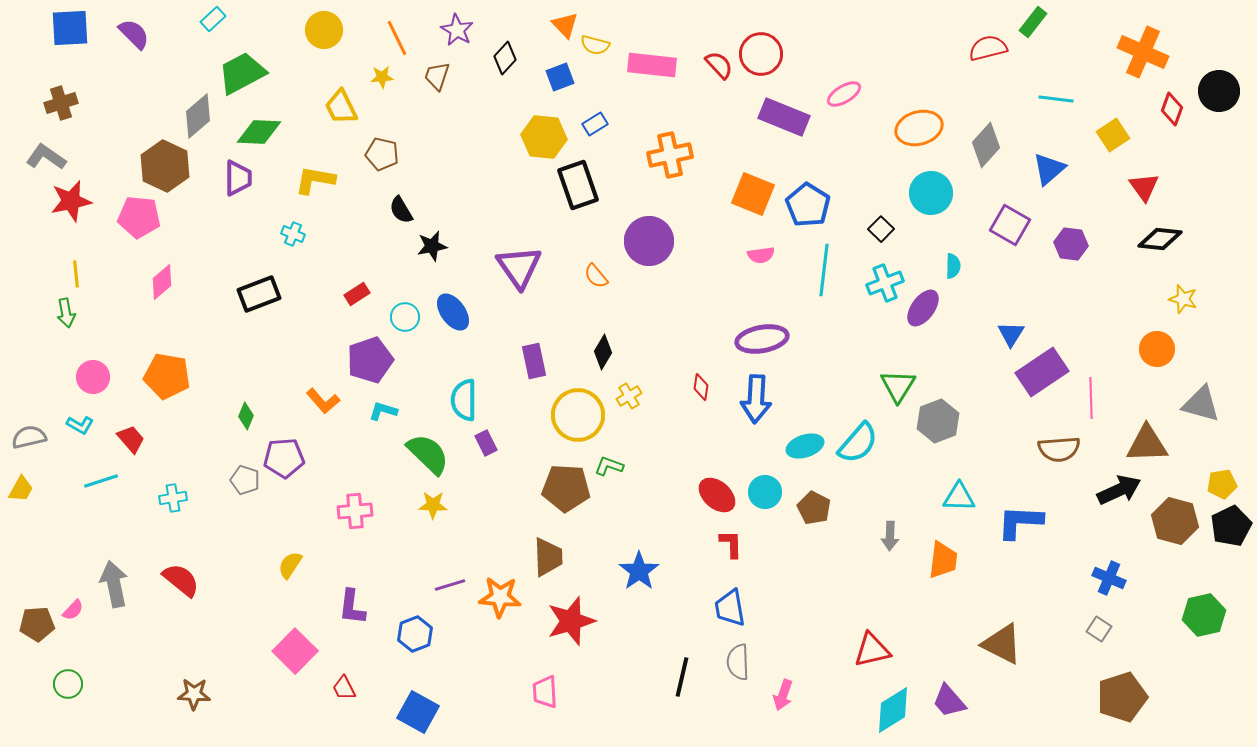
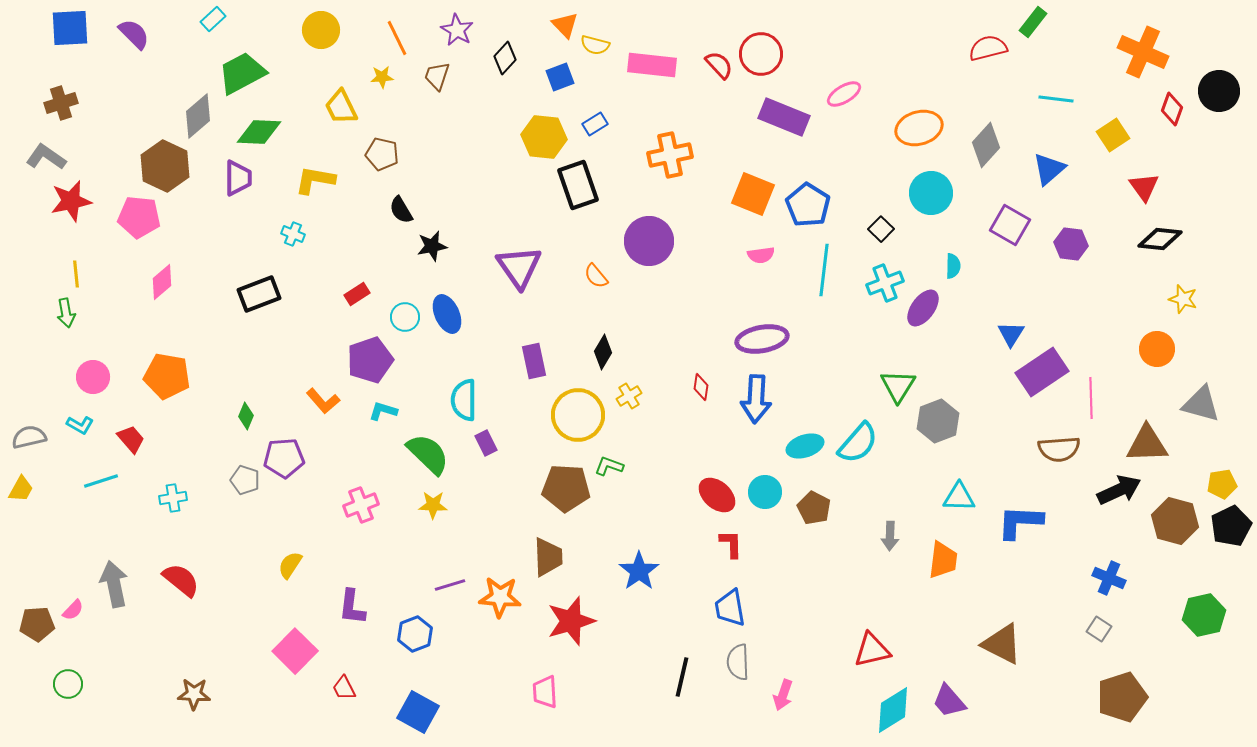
yellow circle at (324, 30): moved 3 px left
blue ellipse at (453, 312): moved 6 px left, 2 px down; rotated 12 degrees clockwise
pink cross at (355, 511): moved 6 px right, 6 px up; rotated 16 degrees counterclockwise
